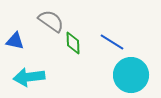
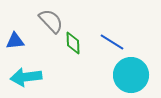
gray semicircle: rotated 12 degrees clockwise
blue triangle: rotated 18 degrees counterclockwise
cyan arrow: moved 3 px left
